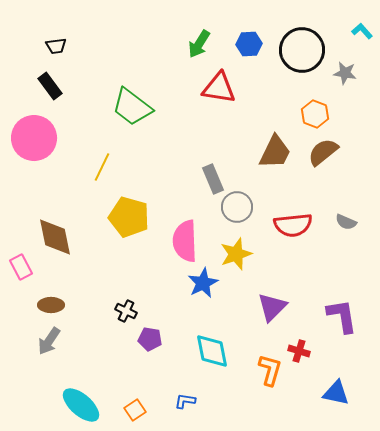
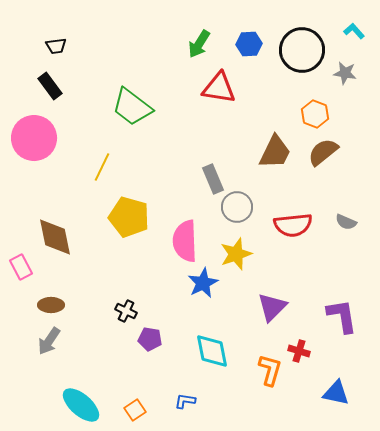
cyan L-shape: moved 8 px left
